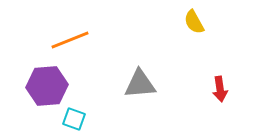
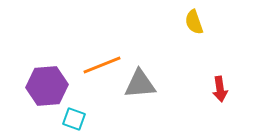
yellow semicircle: rotated 10 degrees clockwise
orange line: moved 32 px right, 25 px down
